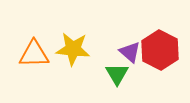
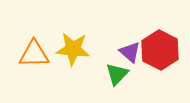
green triangle: rotated 15 degrees clockwise
